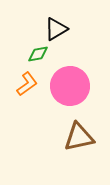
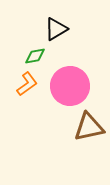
green diamond: moved 3 px left, 2 px down
brown triangle: moved 10 px right, 10 px up
